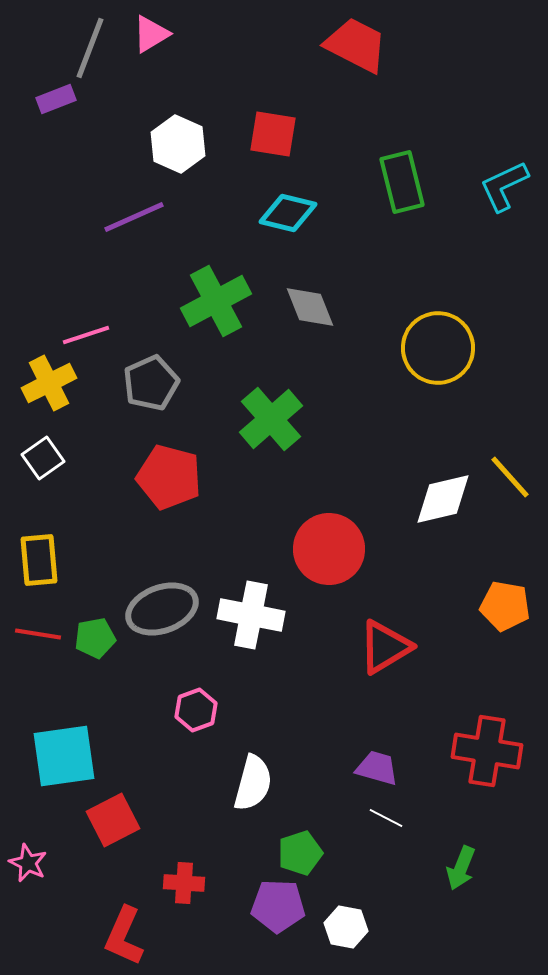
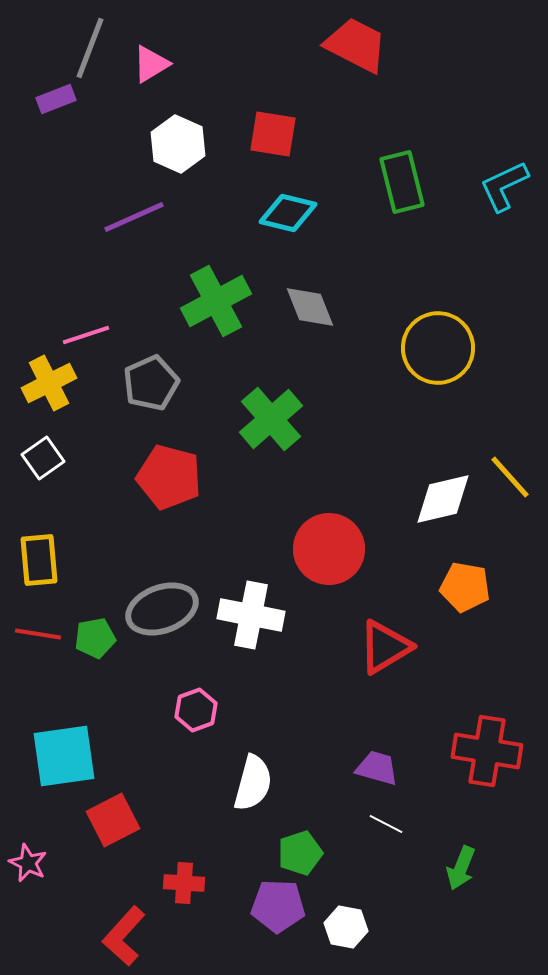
pink triangle at (151, 34): moved 30 px down
orange pentagon at (505, 606): moved 40 px left, 19 px up
white line at (386, 818): moved 6 px down
red L-shape at (124, 936): rotated 18 degrees clockwise
